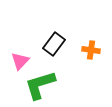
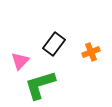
orange cross: moved 2 px down; rotated 30 degrees counterclockwise
